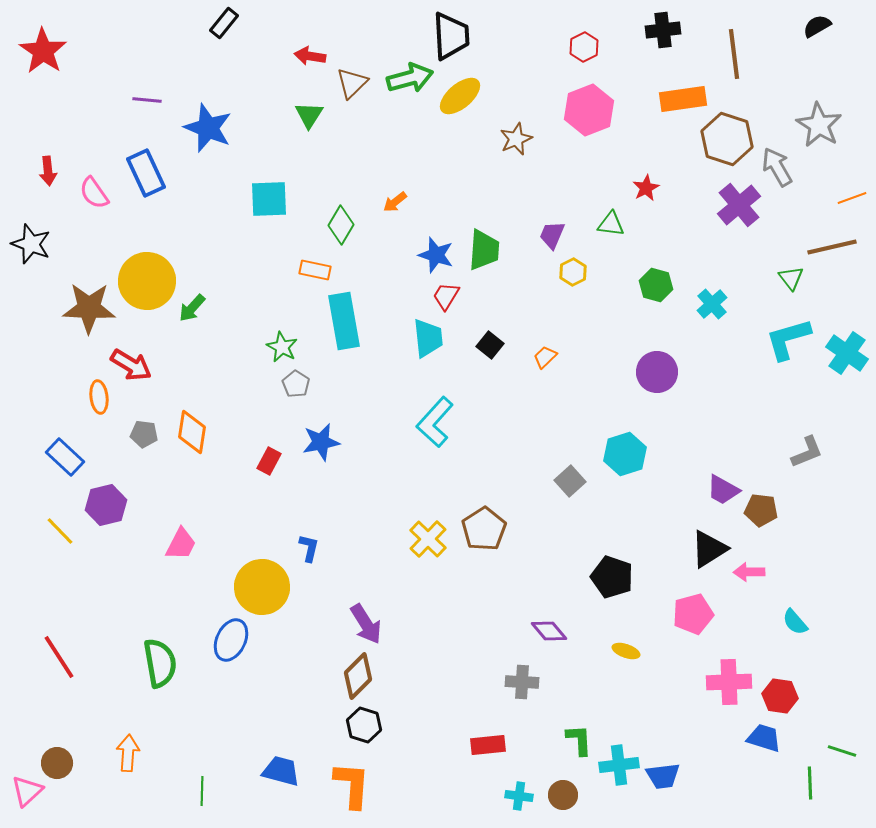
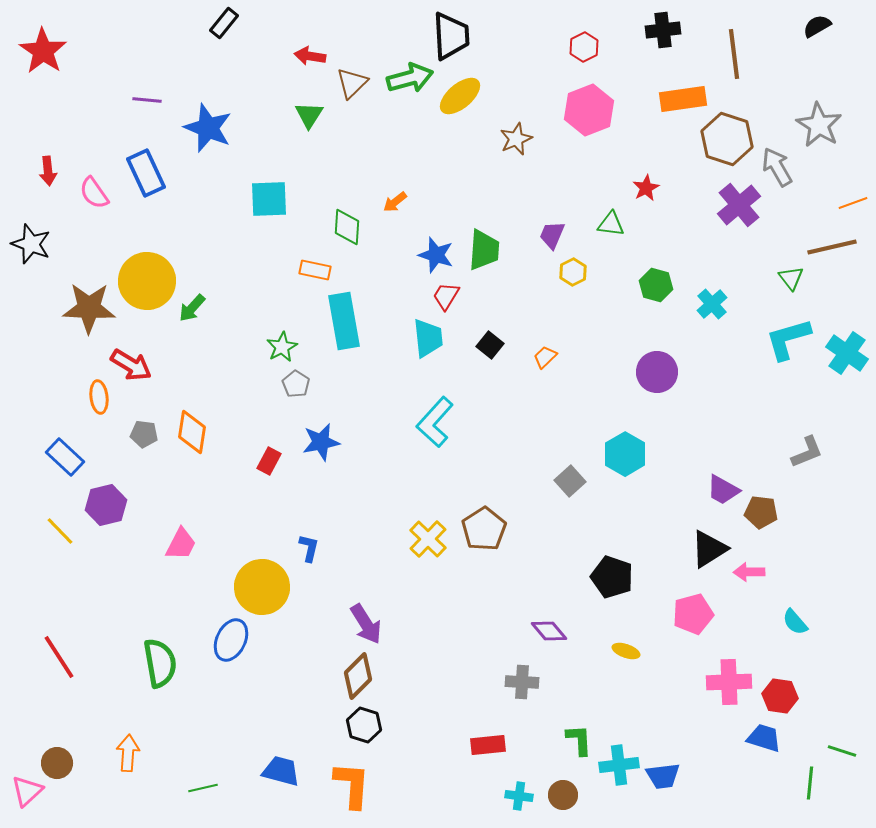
orange line at (852, 198): moved 1 px right, 5 px down
green diamond at (341, 225): moved 6 px right, 2 px down; rotated 27 degrees counterclockwise
green star at (282, 347): rotated 16 degrees clockwise
cyan hexagon at (625, 454): rotated 12 degrees counterclockwise
brown pentagon at (761, 510): moved 2 px down
green line at (810, 783): rotated 8 degrees clockwise
green line at (202, 791): moved 1 px right, 3 px up; rotated 76 degrees clockwise
